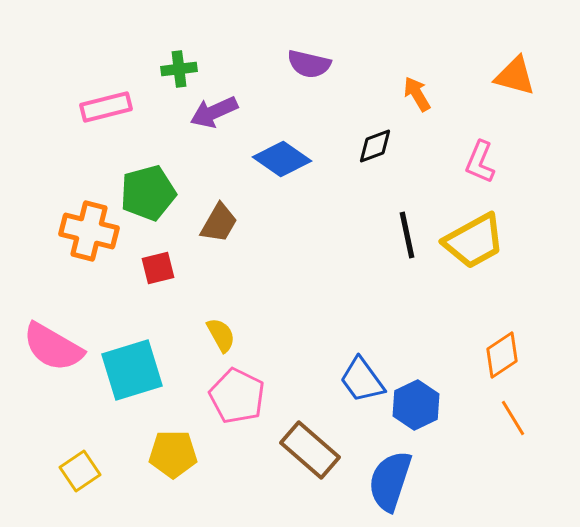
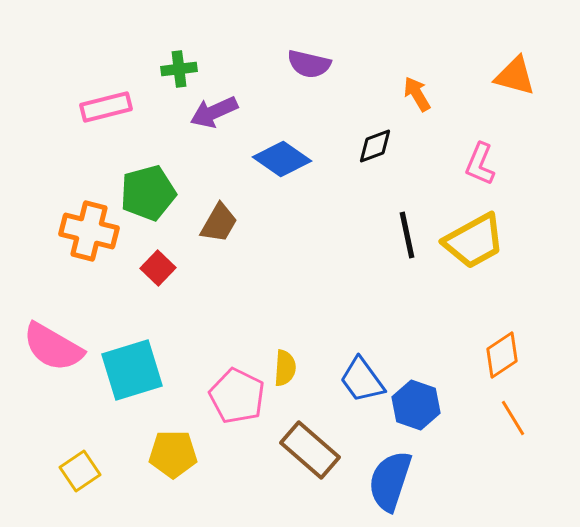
pink L-shape: moved 2 px down
red square: rotated 32 degrees counterclockwise
yellow semicircle: moved 64 px right, 33 px down; rotated 33 degrees clockwise
blue hexagon: rotated 15 degrees counterclockwise
